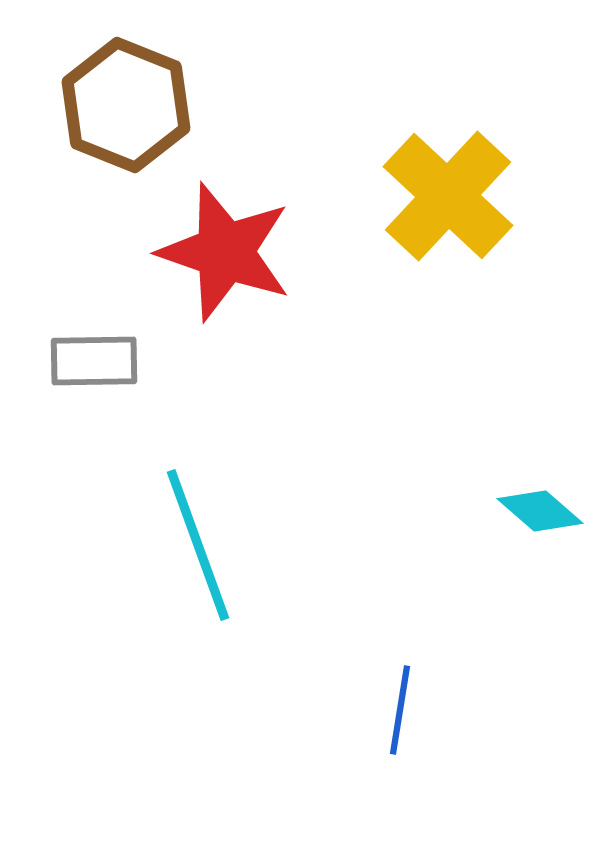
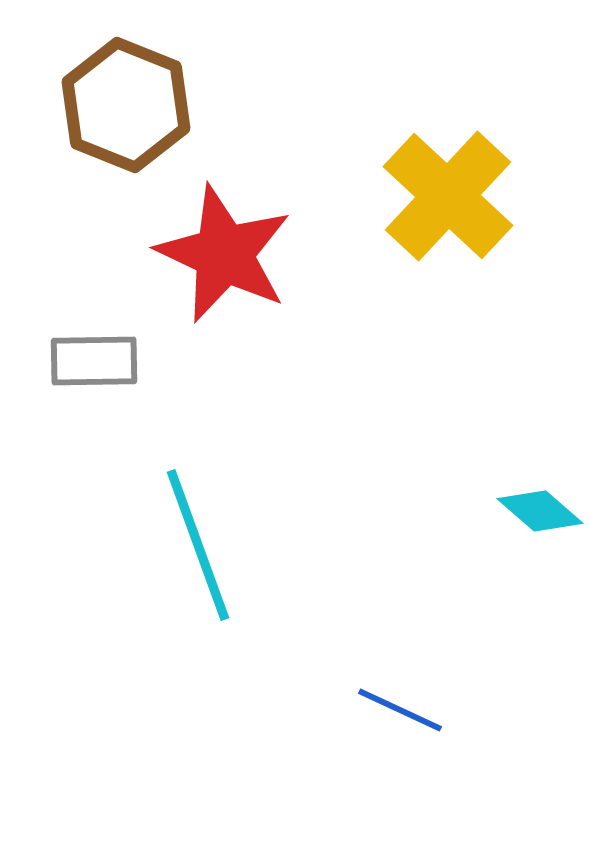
red star: moved 1 px left, 2 px down; rotated 6 degrees clockwise
blue line: rotated 74 degrees counterclockwise
